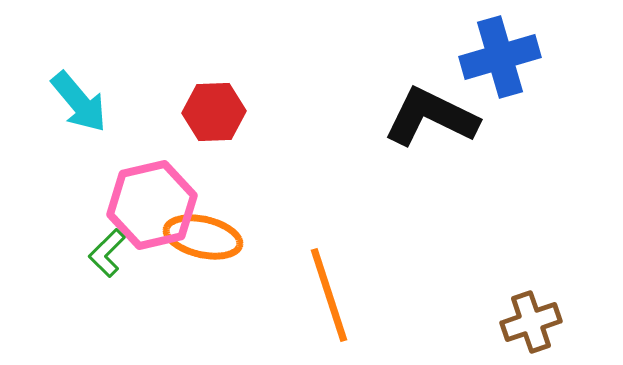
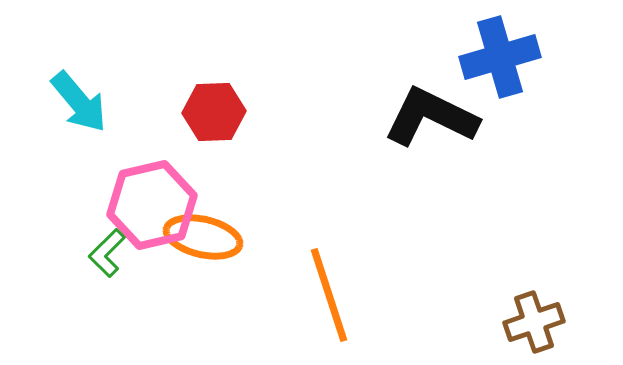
brown cross: moved 3 px right
